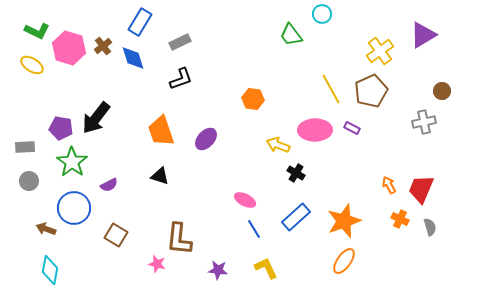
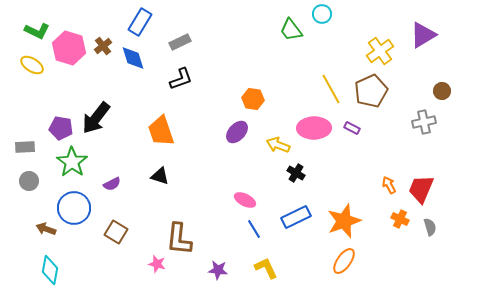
green trapezoid at (291, 35): moved 5 px up
pink ellipse at (315, 130): moved 1 px left, 2 px up
purple ellipse at (206, 139): moved 31 px right, 7 px up
purple semicircle at (109, 185): moved 3 px right, 1 px up
blue rectangle at (296, 217): rotated 16 degrees clockwise
brown square at (116, 235): moved 3 px up
